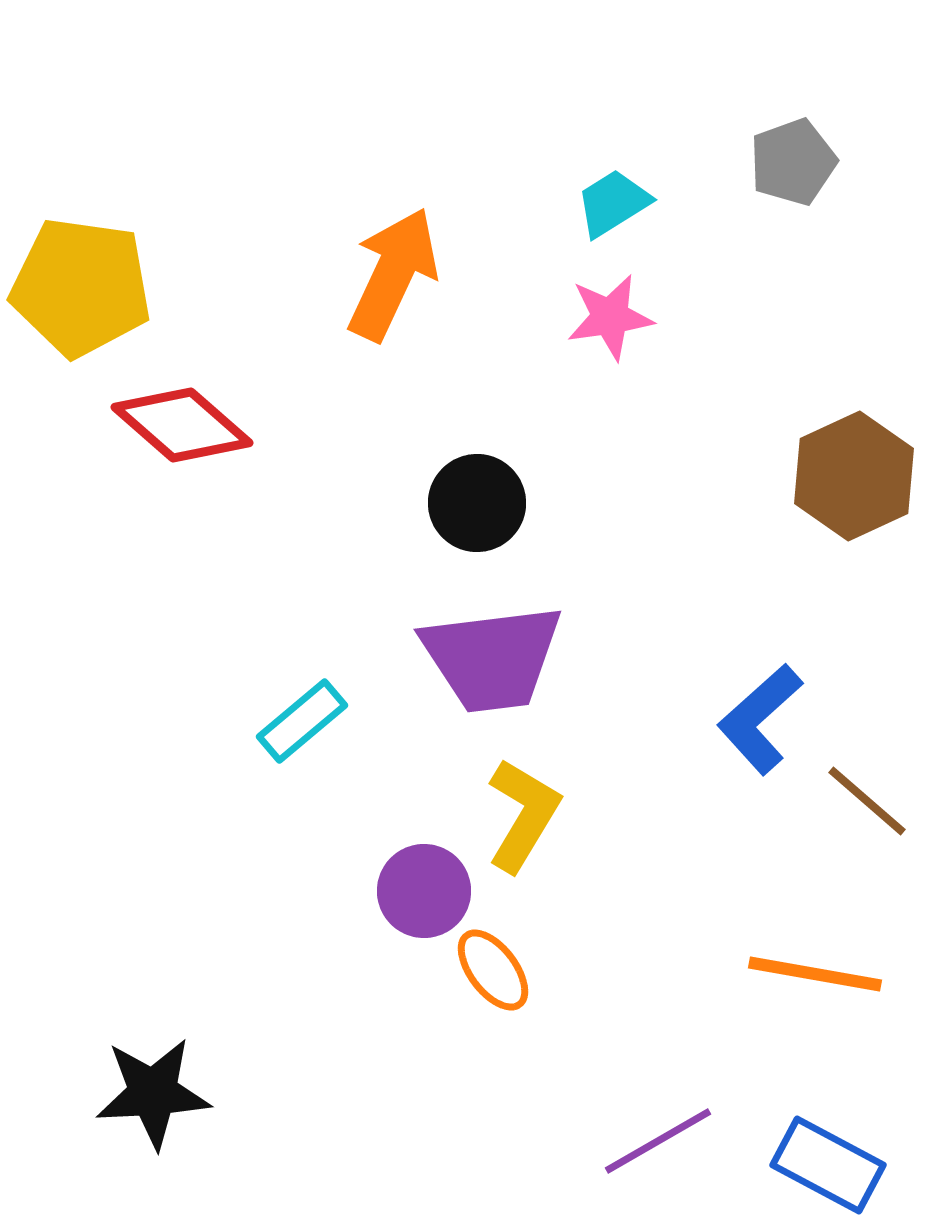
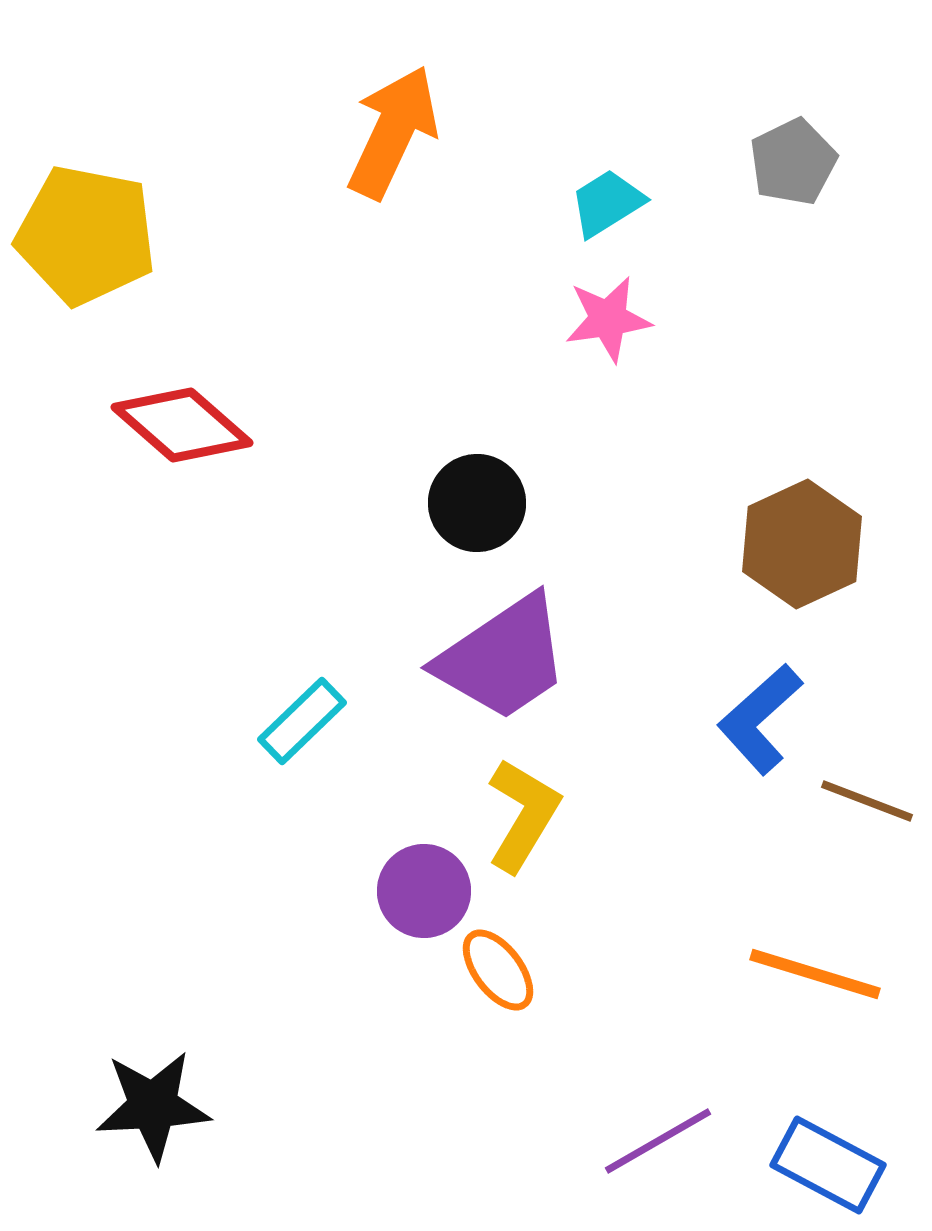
gray pentagon: rotated 6 degrees counterclockwise
cyan trapezoid: moved 6 px left
orange arrow: moved 142 px up
yellow pentagon: moved 5 px right, 52 px up; rotated 3 degrees clockwise
pink star: moved 2 px left, 2 px down
brown hexagon: moved 52 px left, 68 px down
purple trapezoid: moved 11 px right; rotated 27 degrees counterclockwise
cyan rectangle: rotated 4 degrees counterclockwise
brown line: rotated 20 degrees counterclockwise
orange ellipse: moved 5 px right
orange line: rotated 7 degrees clockwise
black star: moved 13 px down
